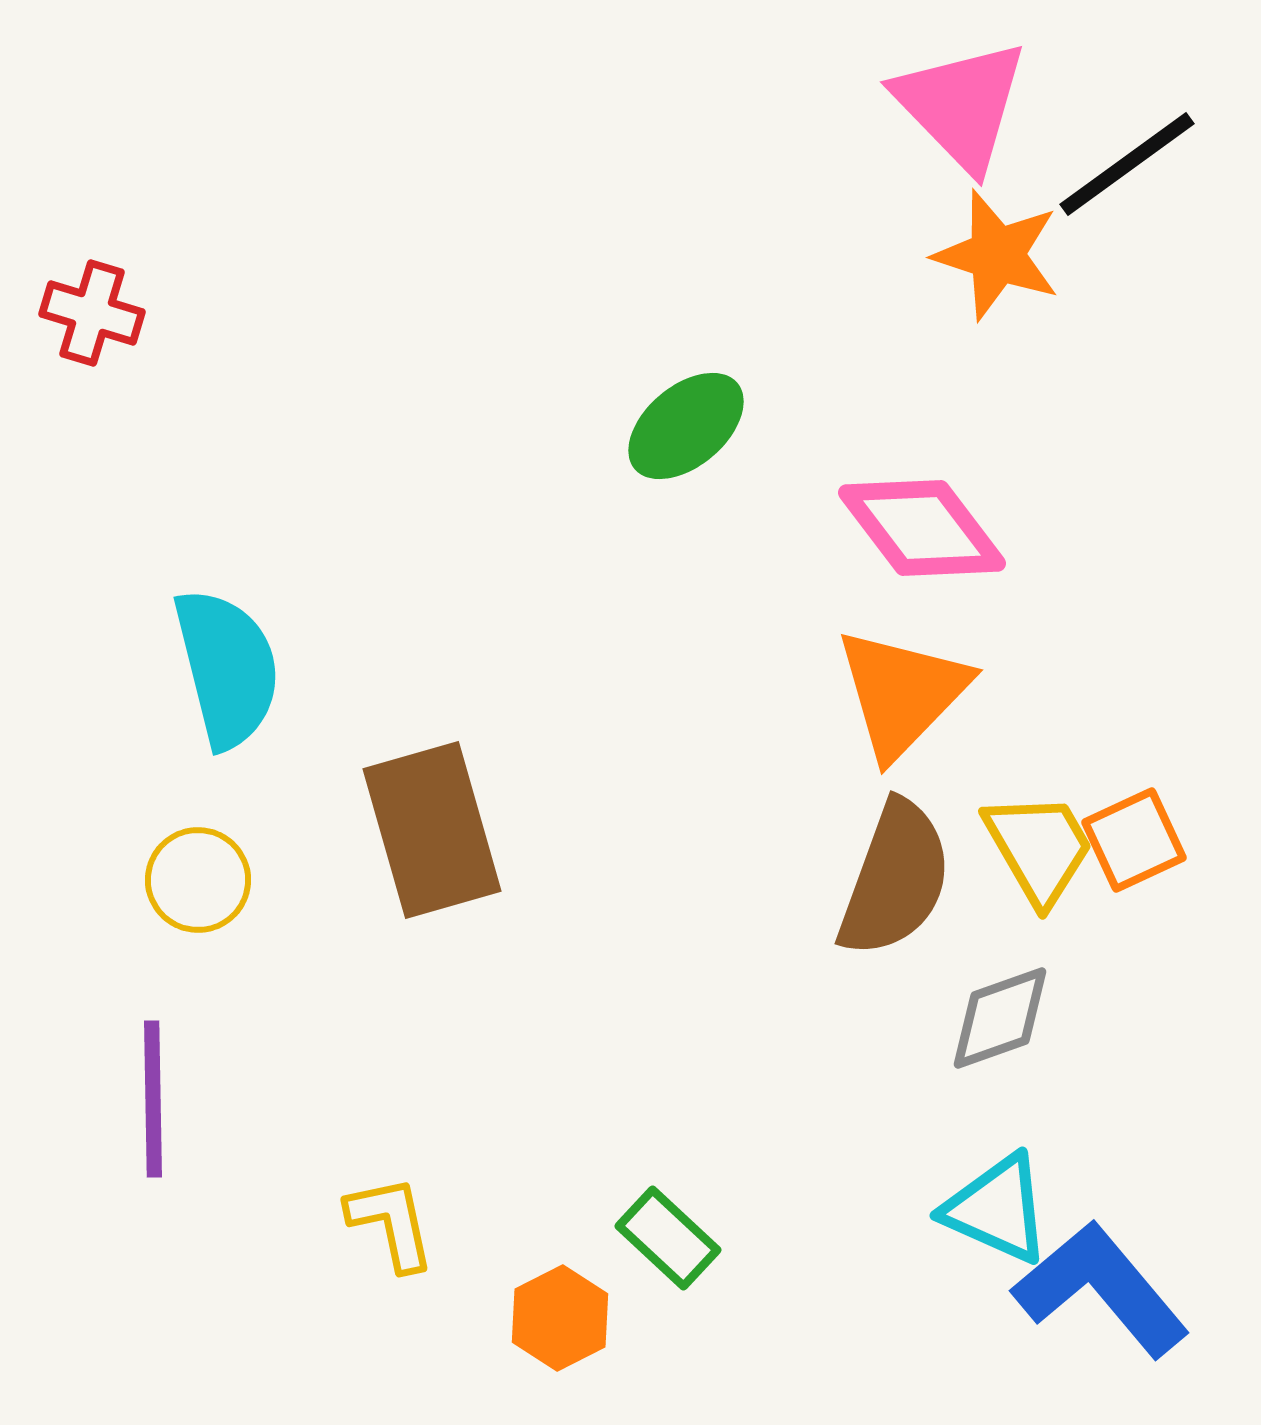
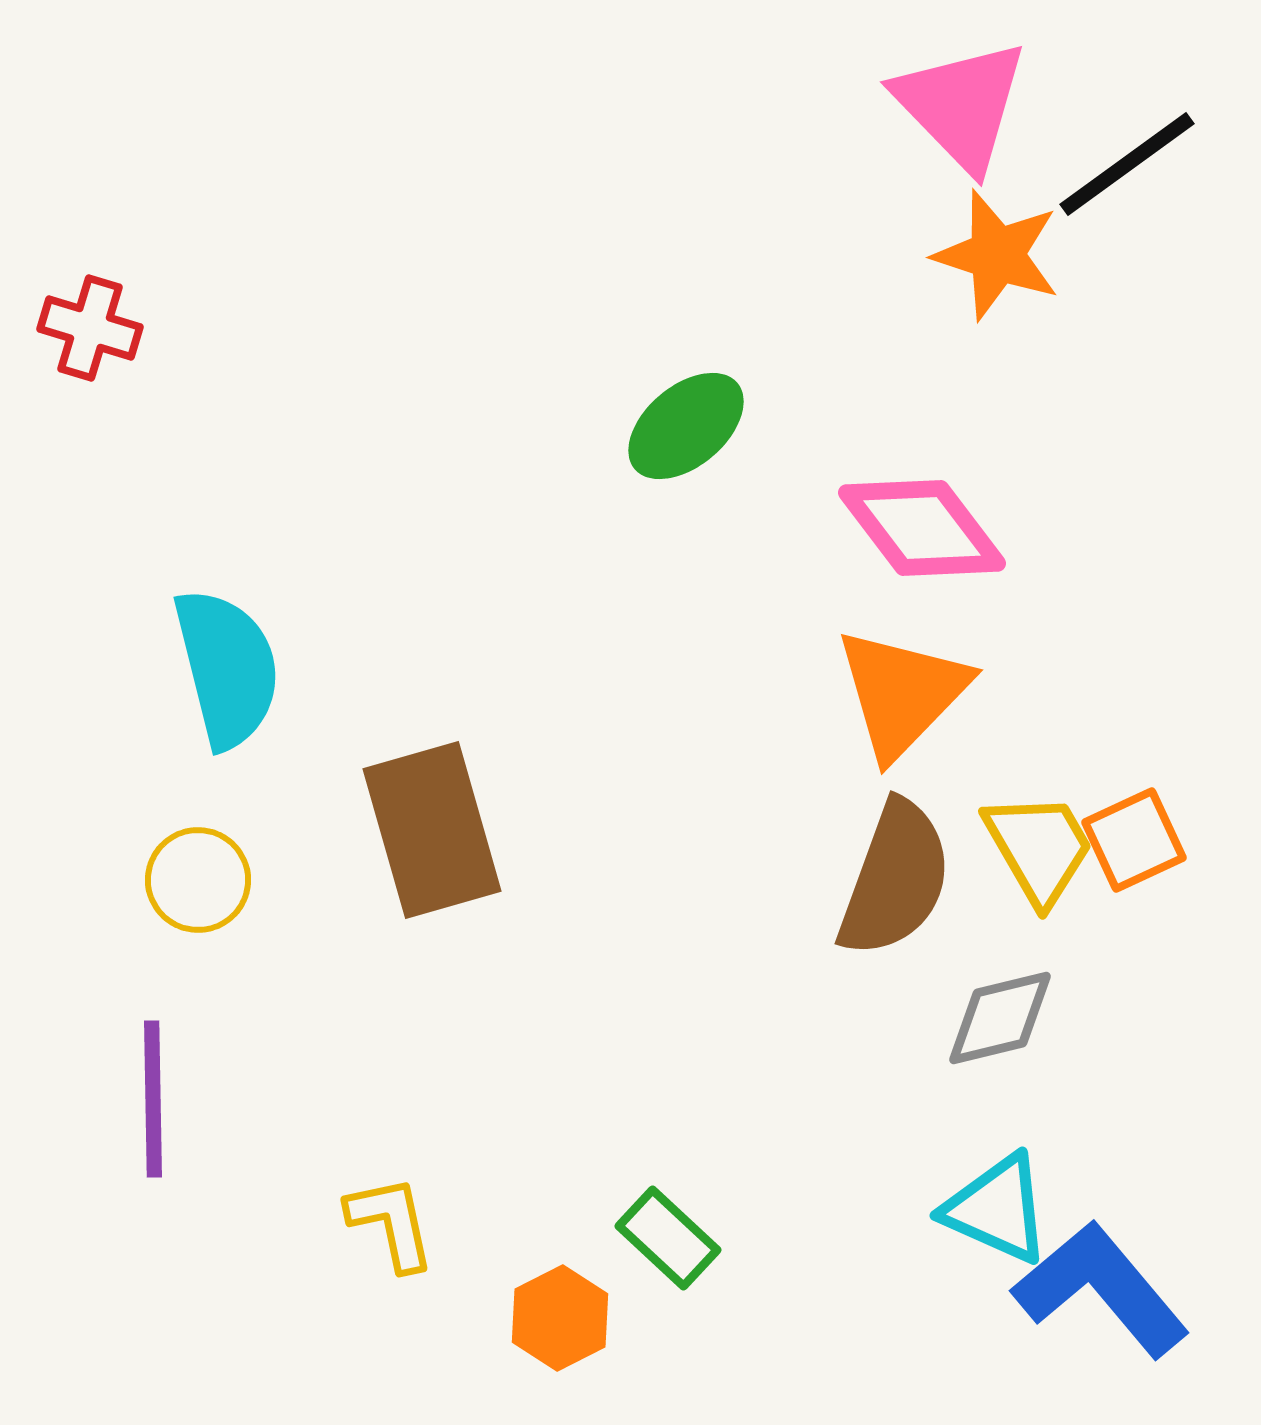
red cross: moved 2 px left, 15 px down
gray diamond: rotated 6 degrees clockwise
